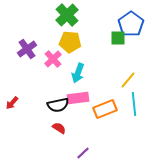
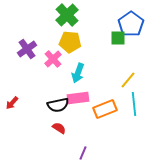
purple line: rotated 24 degrees counterclockwise
